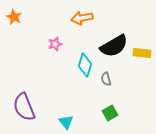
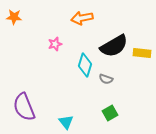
orange star: rotated 21 degrees counterclockwise
gray semicircle: rotated 56 degrees counterclockwise
